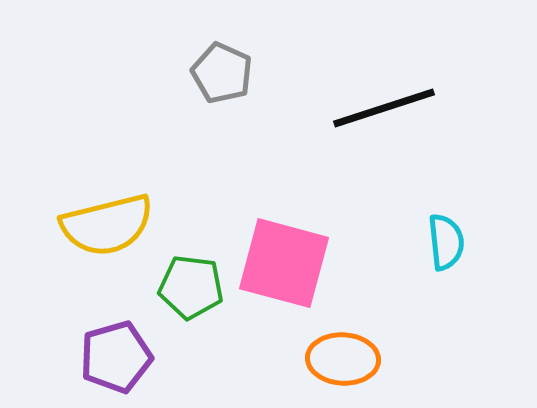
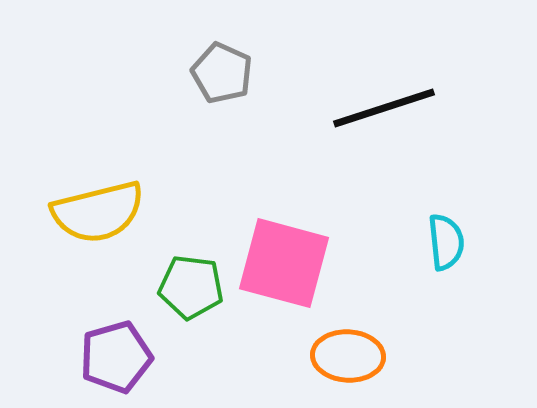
yellow semicircle: moved 9 px left, 13 px up
orange ellipse: moved 5 px right, 3 px up
